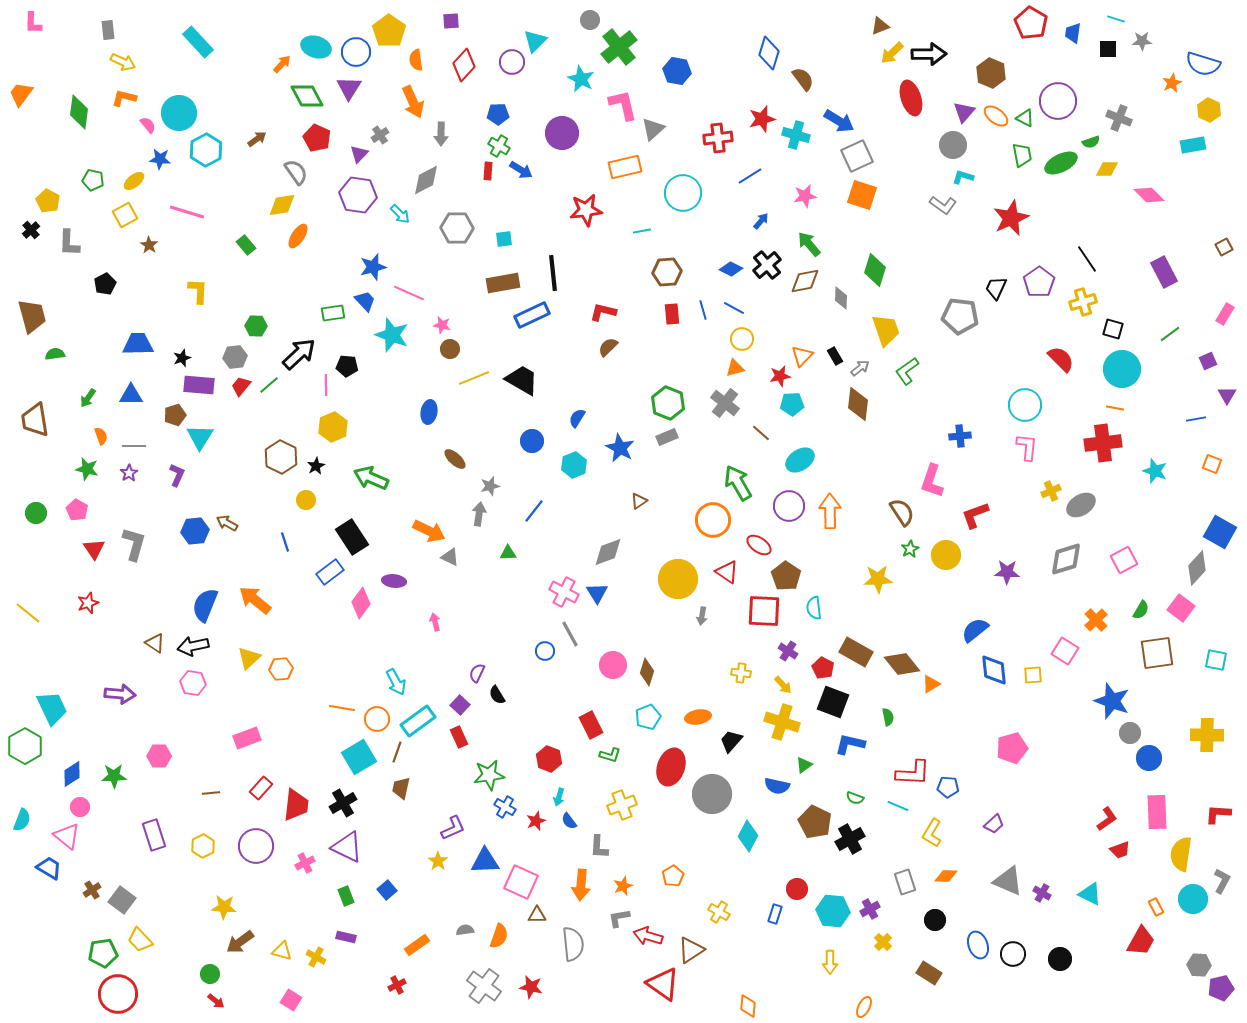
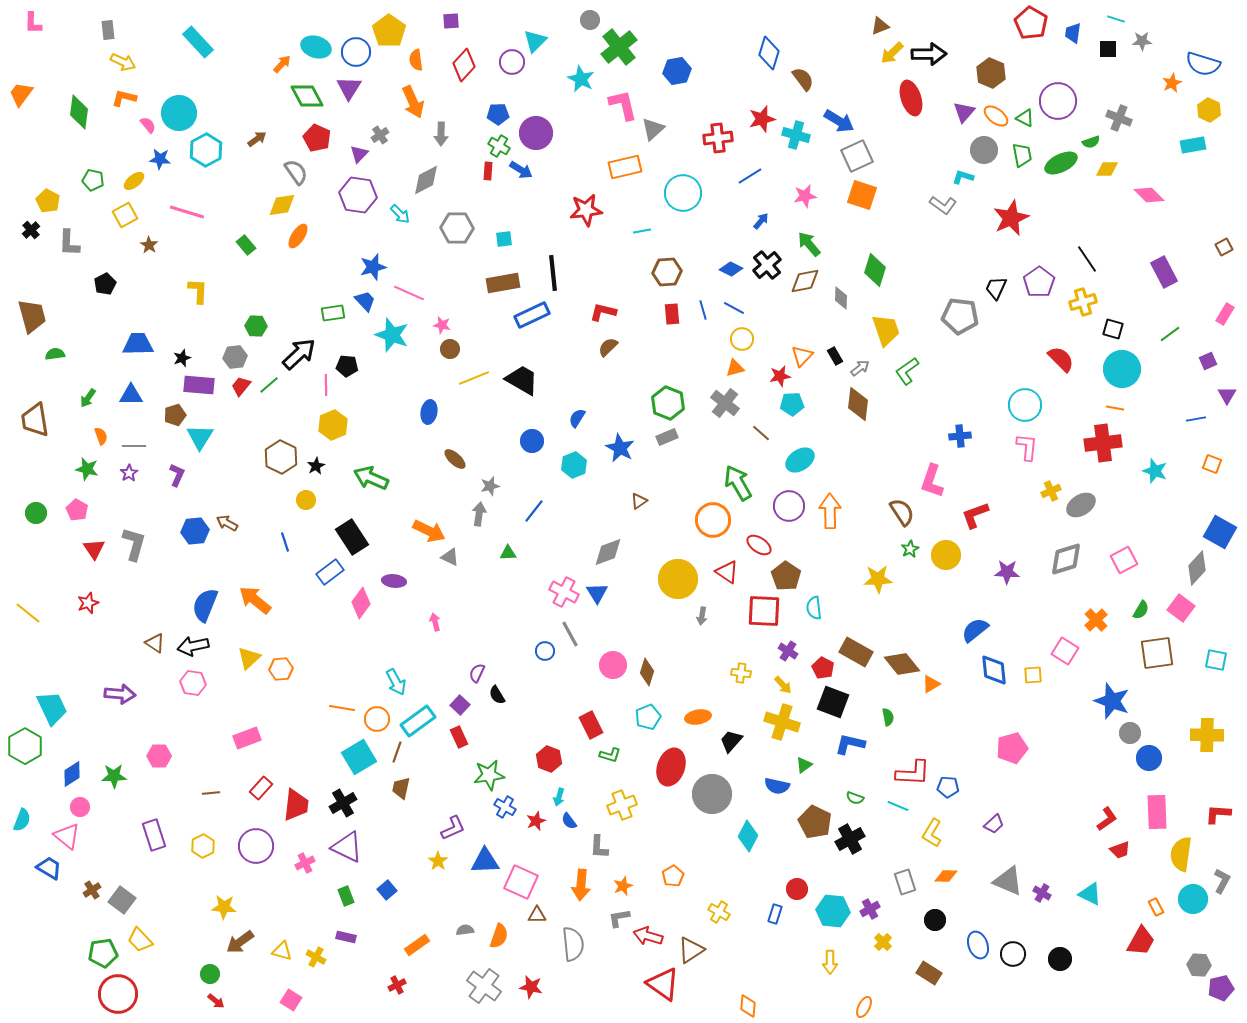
blue hexagon at (677, 71): rotated 20 degrees counterclockwise
purple circle at (562, 133): moved 26 px left
gray circle at (953, 145): moved 31 px right, 5 px down
yellow hexagon at (333, 427): moved 2 px up
